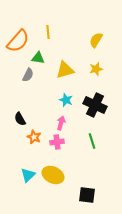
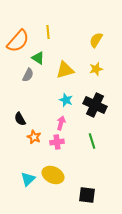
green triangle: rotated 24 degrees clockwise
cyan triangle: moved 4 px down
